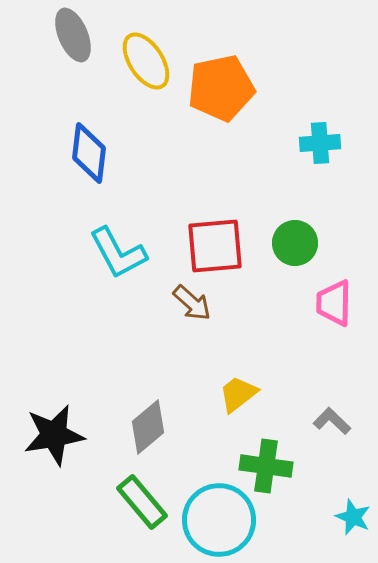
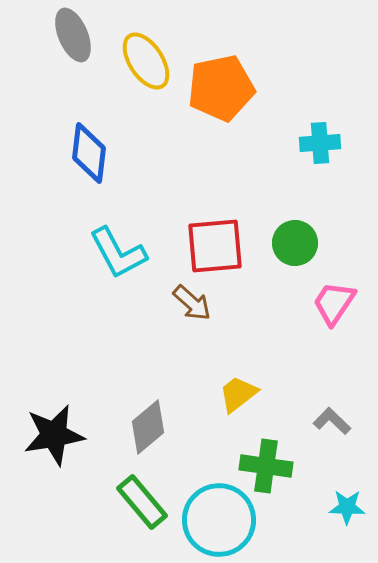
pink trapezoid: rotated 33 degrees clockwise
cyan star: moved 6 px left, 10 px up; rotated 21 degrees counterclockwise
